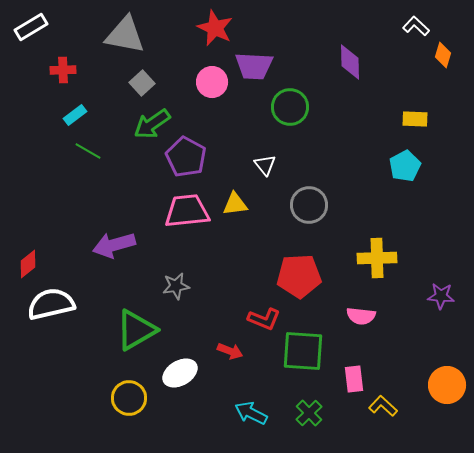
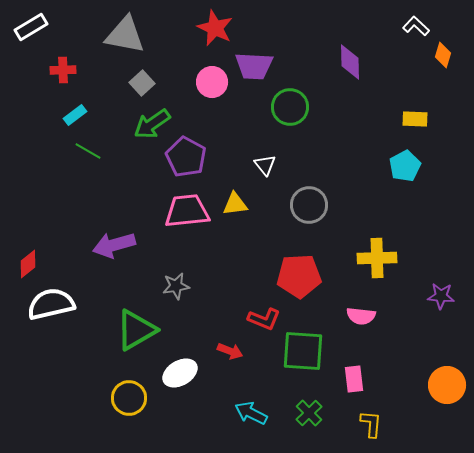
yellow L-shape: moved 12 px left, 18 px down; rotated 52 degrees clockwise
